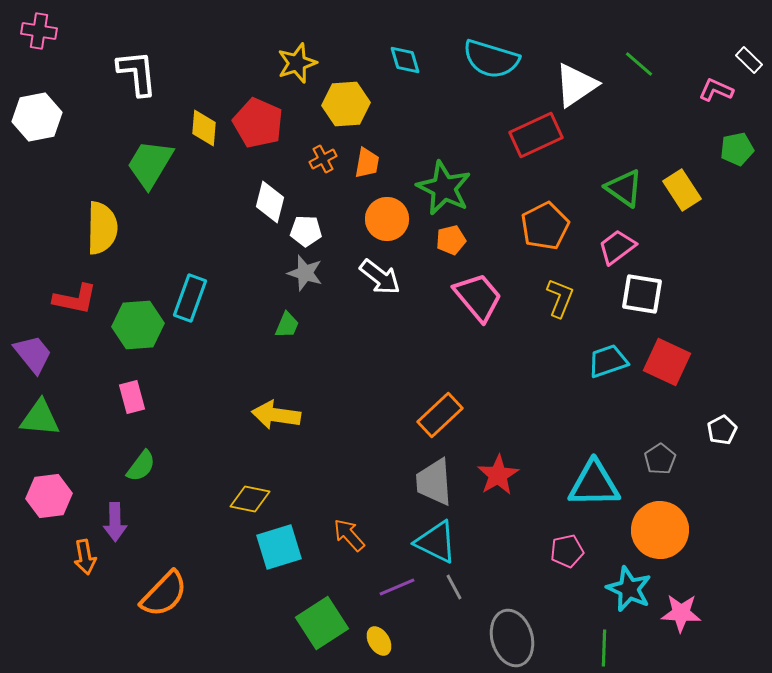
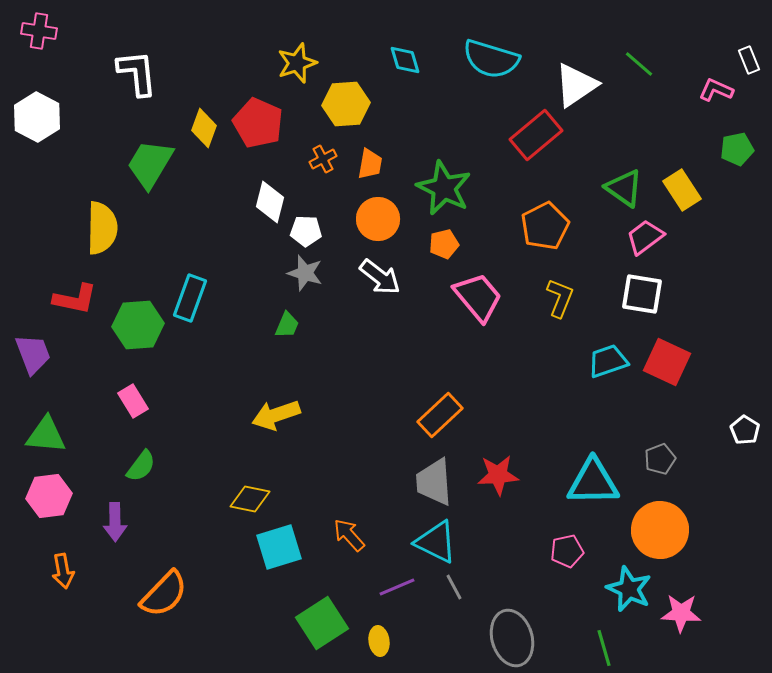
white rectangle at (749, 60): rotated 24 degrees clockwise
white hexagon at (37, 117): rotated 21 degrees counterclockwise
yellow diamond at (204, 128): rotated 15 degrees clockwise
red rectangle at (536, 135): rotated 15 degrees counterclockwise
orange trapezoid at (367, 163): moved 3 px right, 1 px down
orange circle at (387, 219): moved 9 px left
orange pentagon at (451, 240): moved 7 px left, 4 px down
pink trapezoid at (617, 247): moved 28 px right, 10 px up
purple trapezoid at (33, 354): rotated 18 degrees clockwise
pink rectangle at (132, 397): moved 1 px right, 4 px down; rotated 16 degrees counterclockwise
yellow arrow at (276, 415): rotated 27 degrees counterclockwise
green triangle at (40, 418): moved 6 px right, 17 px down
white pentagon at (722, 430): moved 23 px right; rotated 12 degrees counterclockwise
gray pentagon at (660, 459): rotated 12 degrees clockwise
red star at (498, 475): rotated 27 degrees clockwise
cyan triangle at (594, 484): moved 1 px left, 2 px up
orange arrow at (85, 557): moved 22 px left, 14 px down
yellow ellipse at (379, 641): rotated 24 degrees clockwise
green line at (604, 648): rotated 18 degrees counterclockwise
